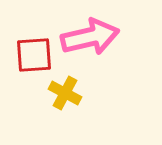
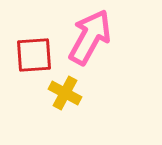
pink arrow: rotated 48 degrees counterclockwise
